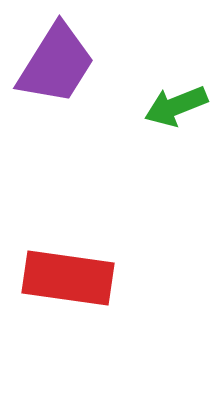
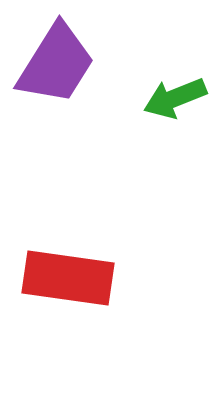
green arrow: moved 1 px left, 8 px up
